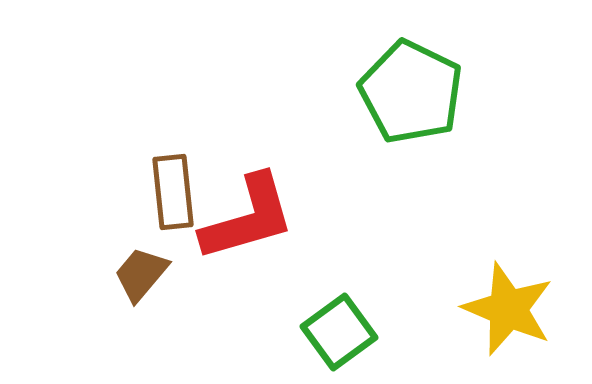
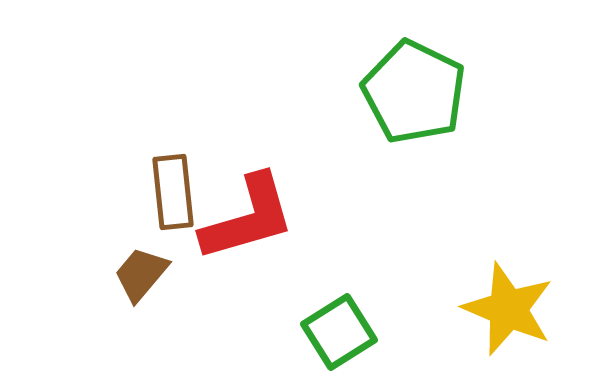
green pentagon: moved 3 px right
green square: rotated 4 degrees clockwise
